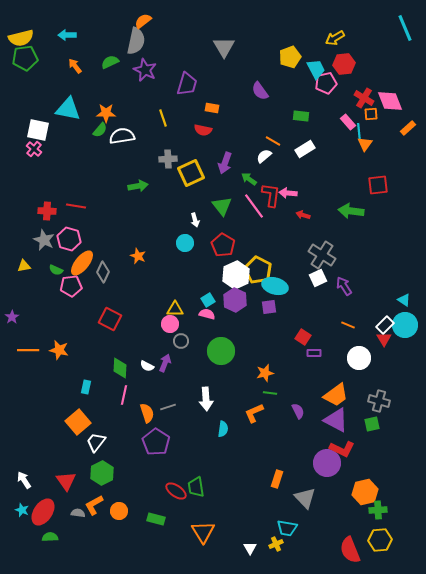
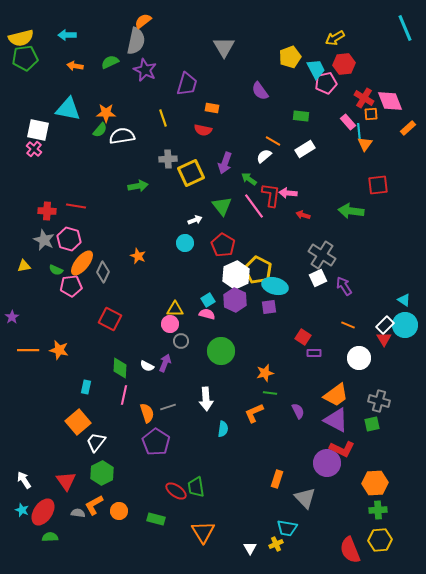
orange arrow at (75, 66): rotated 42 degrees counterclockwise
white arrow at (195, 220): rotated 96 degrees counterclockwise
orange hexagon at (365, 492): moved 10 px right, 9 px up; rotated 10 degrees clockwise
